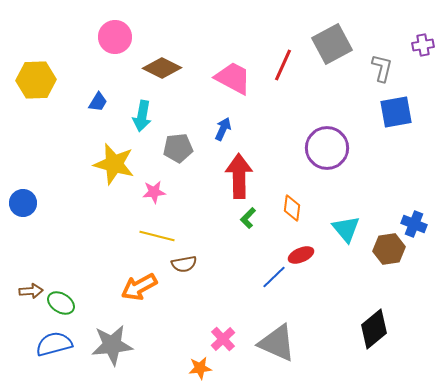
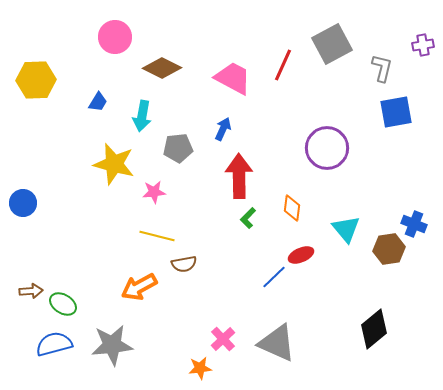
green ellipse: moved 2 px right, 1 px down
